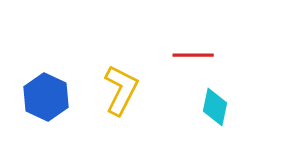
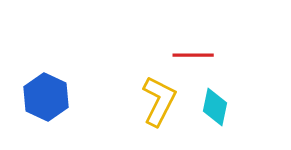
yellow L-shape: moved 38 px right, 11 px down
